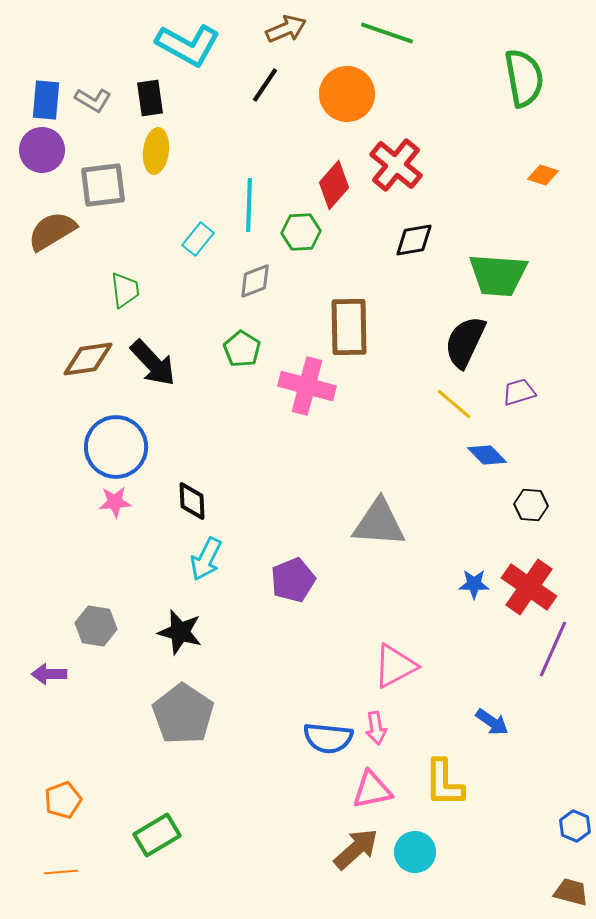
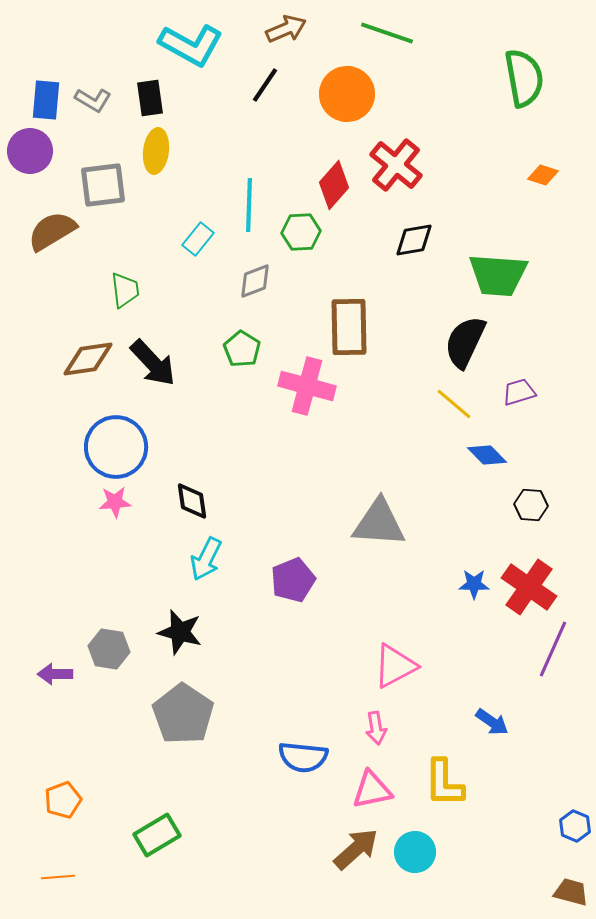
cyan L-shape at (188, 45): moved 3 px right
purple circle at (42, 150): moved 12 px left, 1 px down
black diamond at (192, 501): rotated 6 degrees counterclockwise
gray hexagon at (96, 626): moved 13 px right, 23 px down
purple arrow at (49, 674): moved 6 px right
blue semicircle at (328, 738): moved 25 px left, 19 px down
orange line at (61, 872): moved 3 px left, 5 px down
